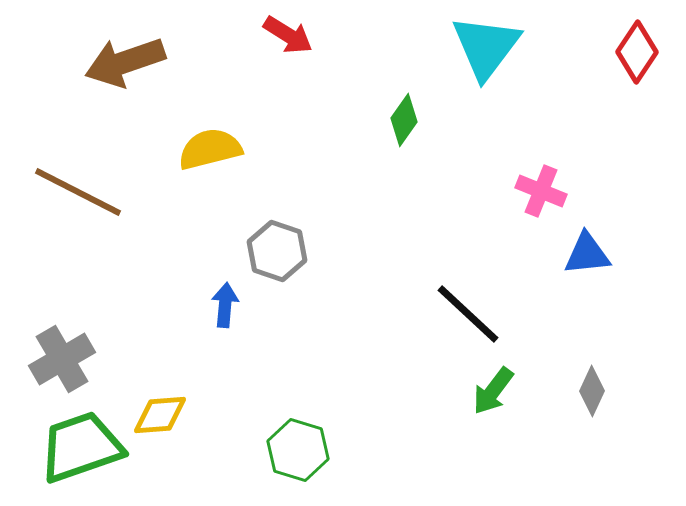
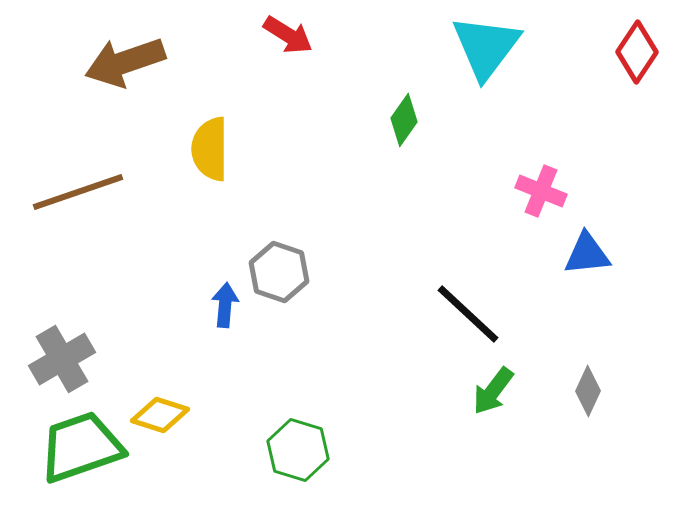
yellow semicircle: rotated 76 degrees counterclockwise
brown line: rotated 46 degrees counterclockwise
gray hexagon: moved 2 px right, 21 px down
gray diamond: moved 4 px left
yellow diamond: rotated 22 degrees clockwise
